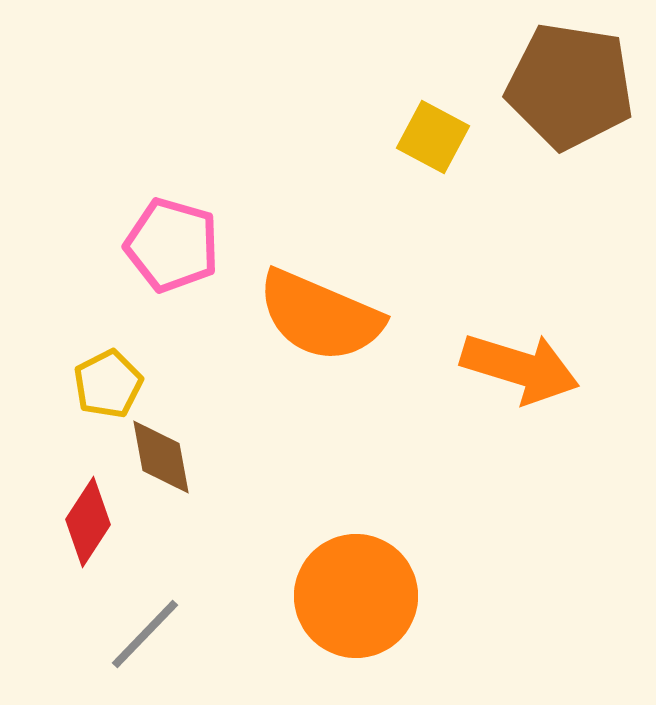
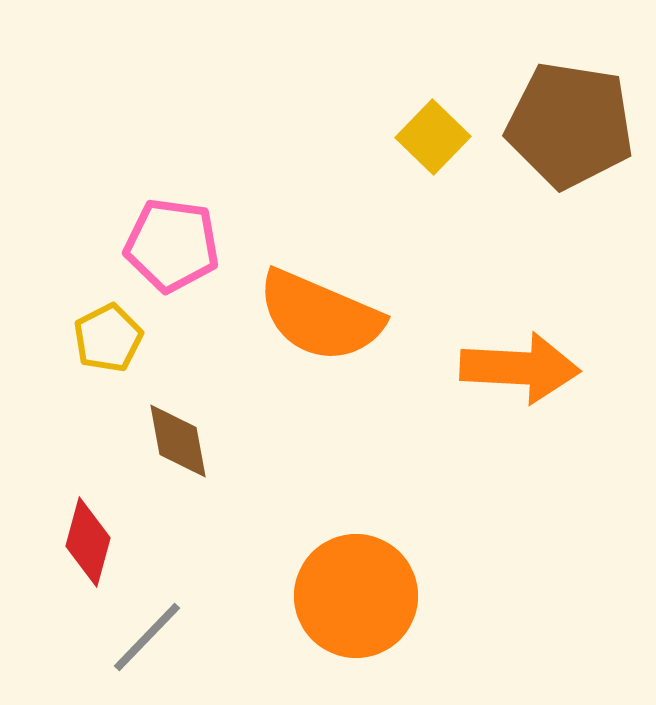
brown pentagon: moved 39 px down
yellow square: rotated 16 degrees clockwise
pink pentagon: rotated 8 degrees counterclockwise
orange arrow: rotated 14 degrees counterclockwise
yellow pentagon: moved 46 px up
brown diamond: moved 17 px right, 16 px up
red diamond: moved 20 px down; rotated 18 degrees counterclockwise
gray line: moved 2 px right, 3 px down
